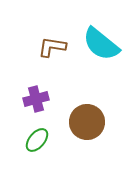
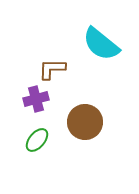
brown L-shape: moved 22 px down; rotated 8 degrees counterclockwise
brown circle: moved 2 px left
